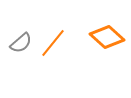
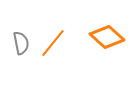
gray semicircle: rotated 60 degrees counterclockwise
